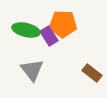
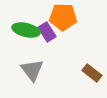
orange pentagon: moved 7 px up
purple rectangle: moved 2 px left, 4 px up
